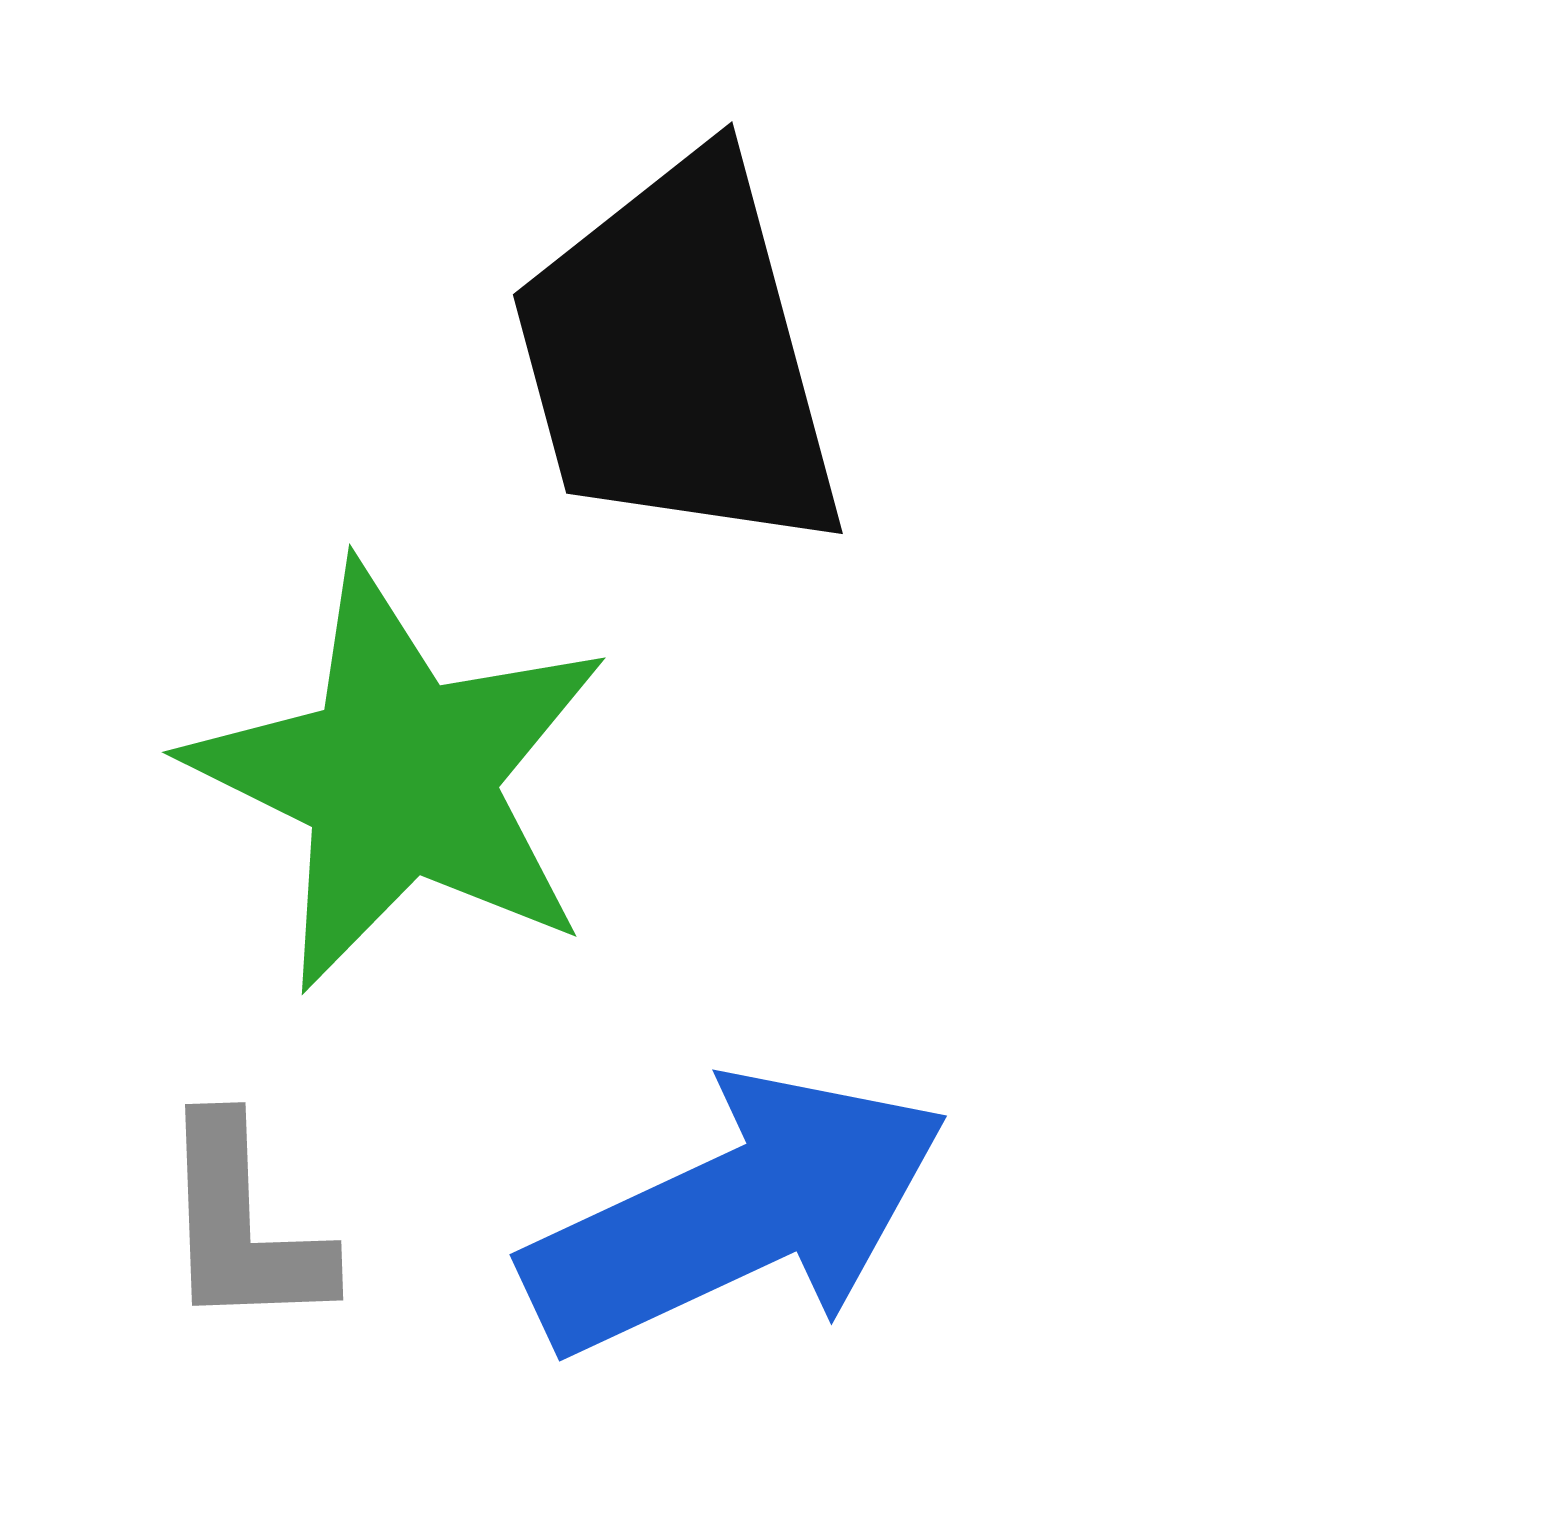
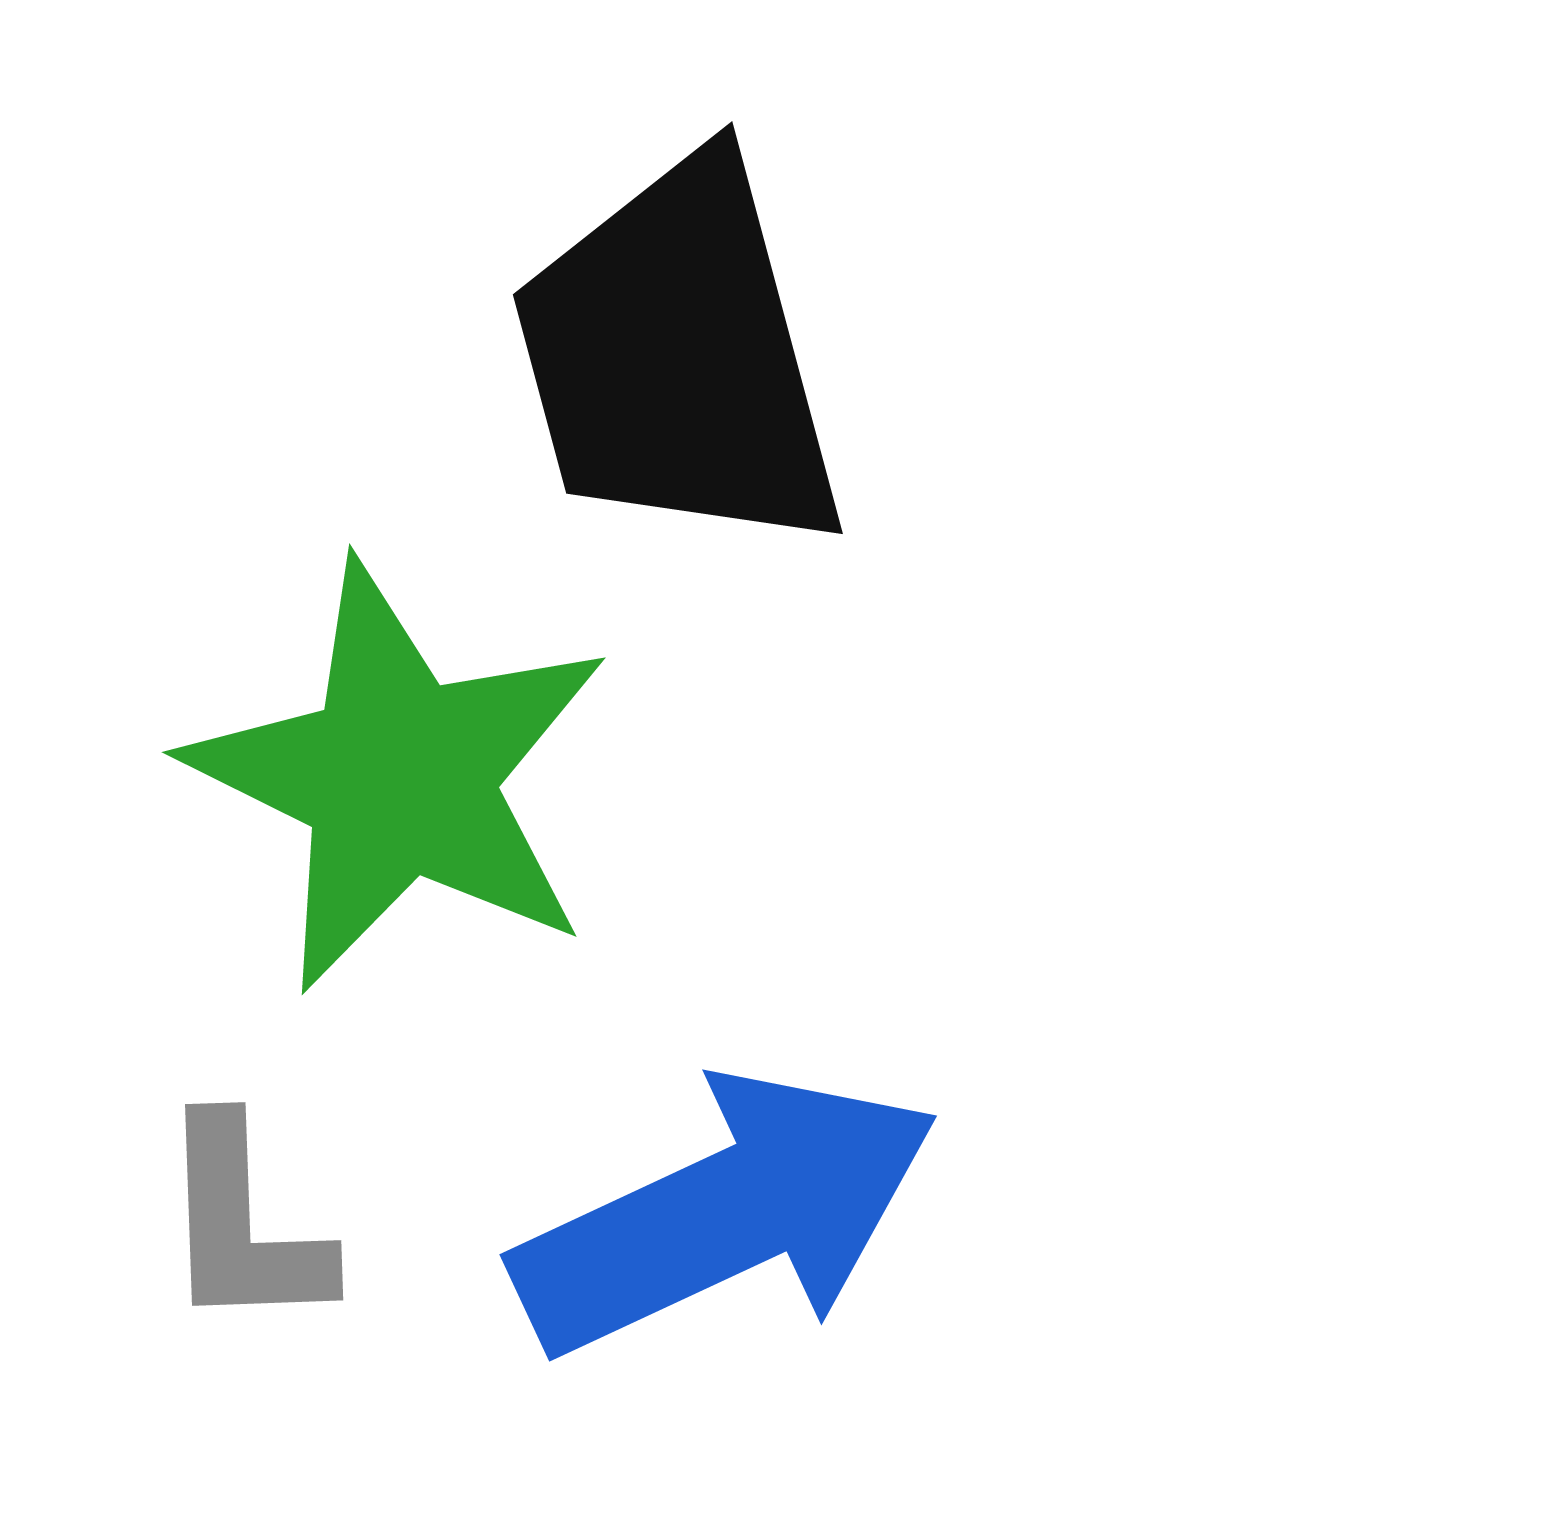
blue arrow: moved 10 px left
